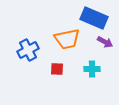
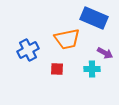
purple arrow: moved 11 px down
